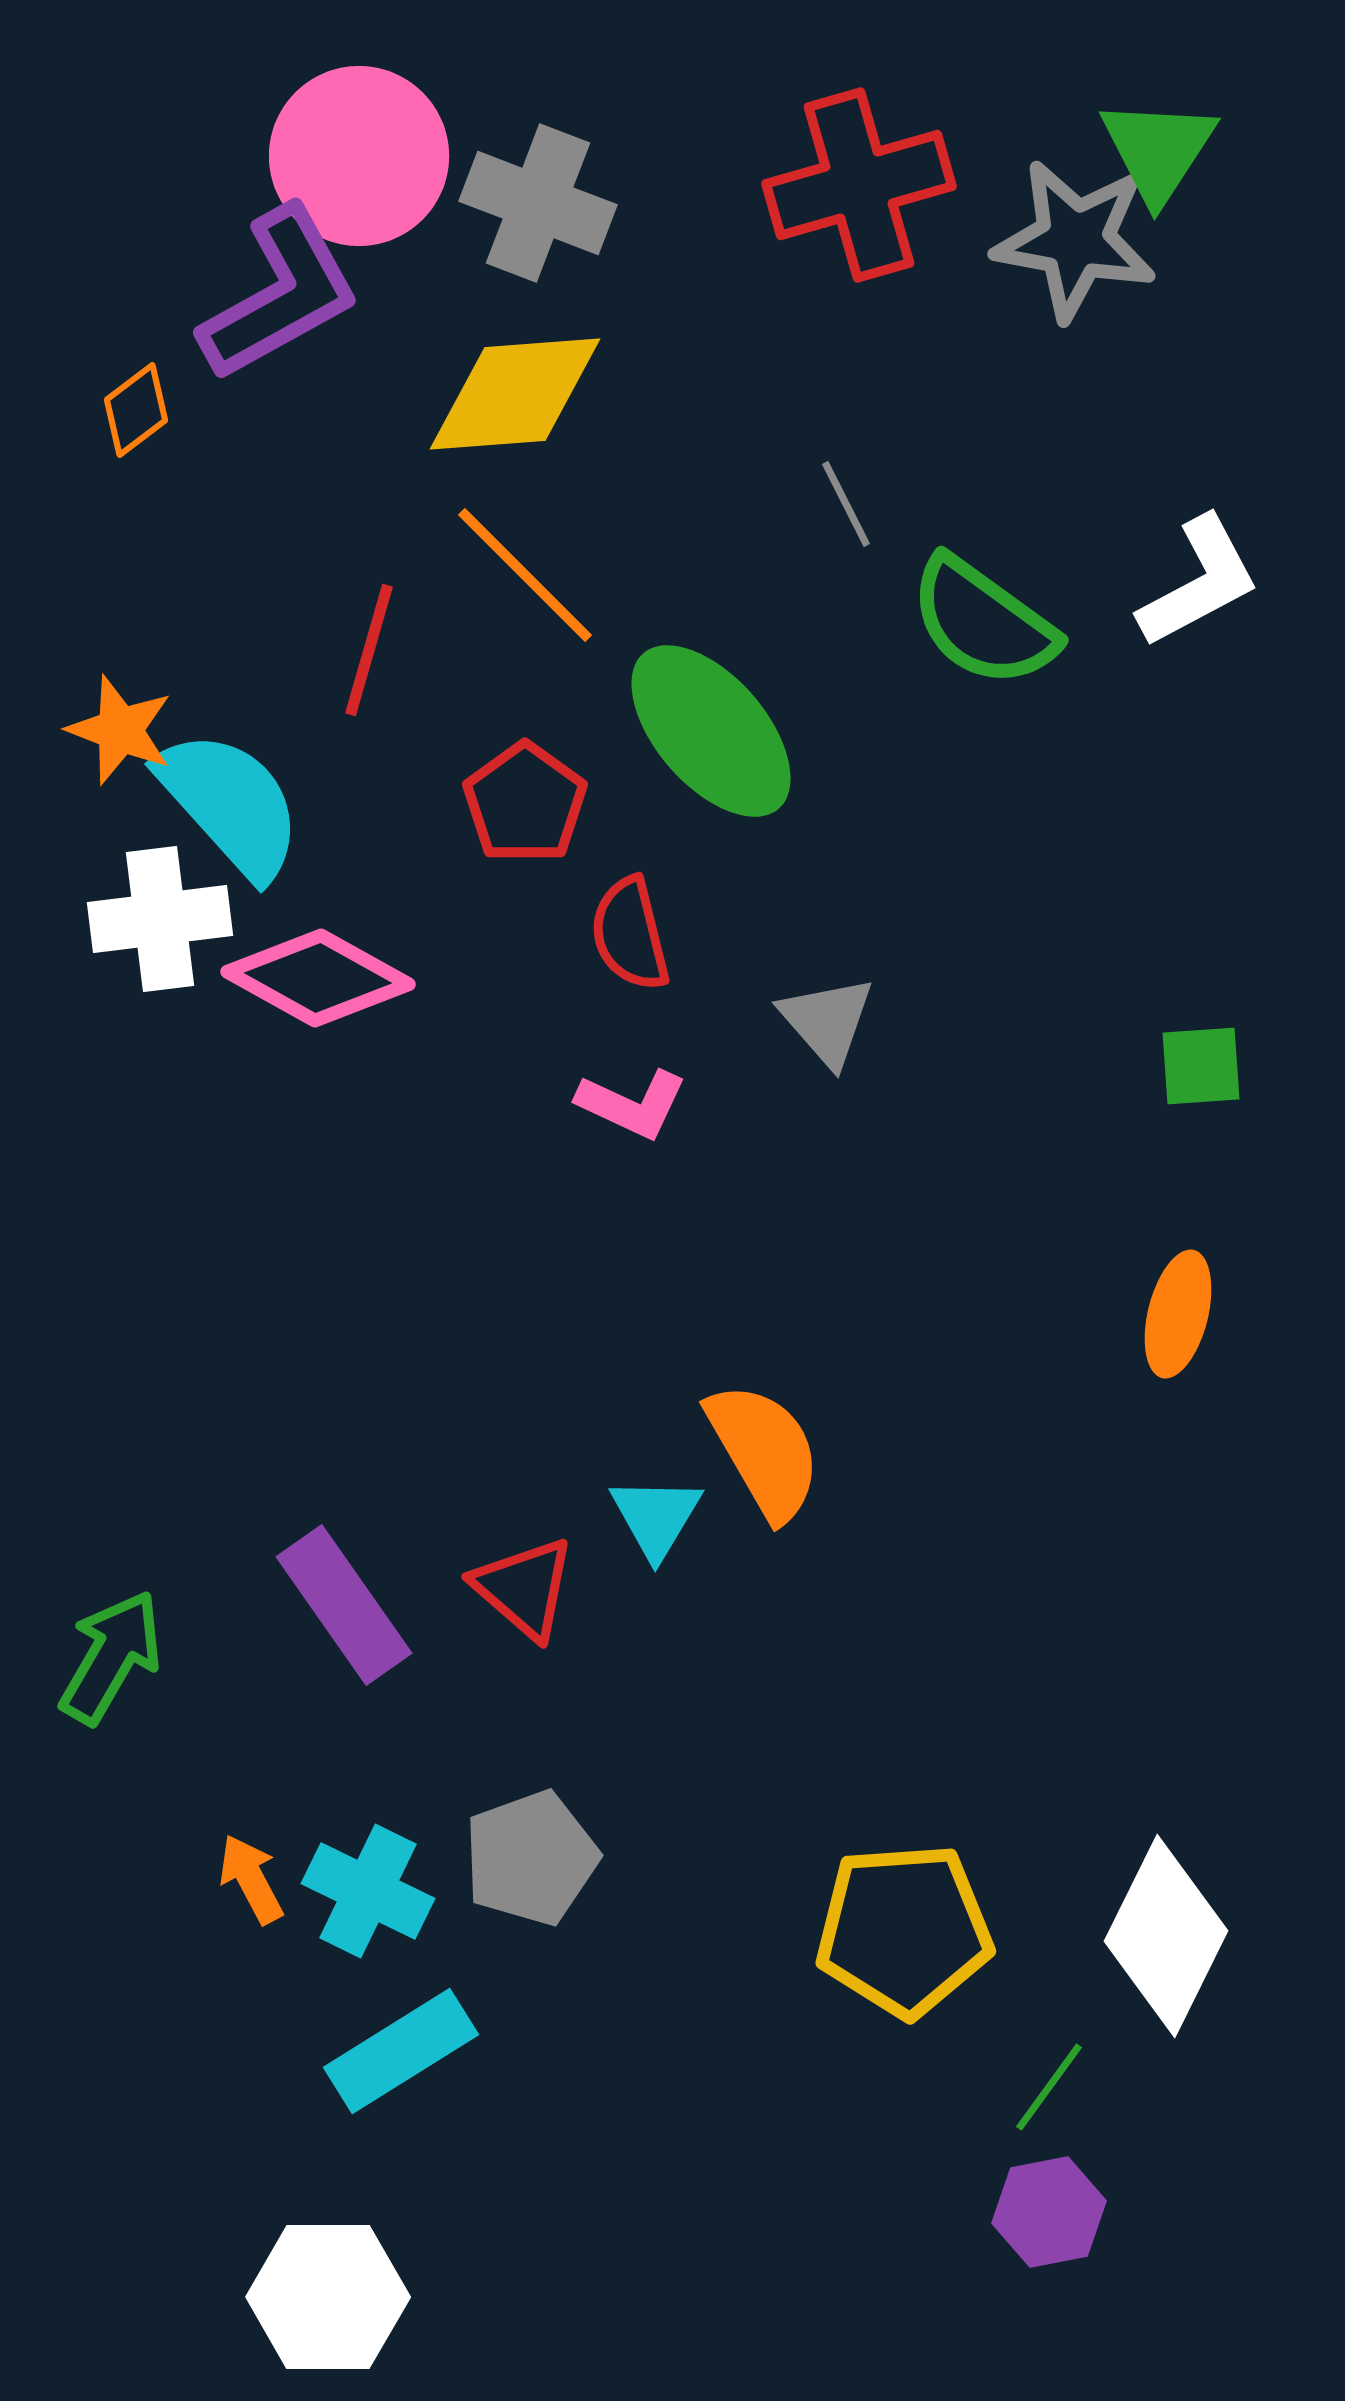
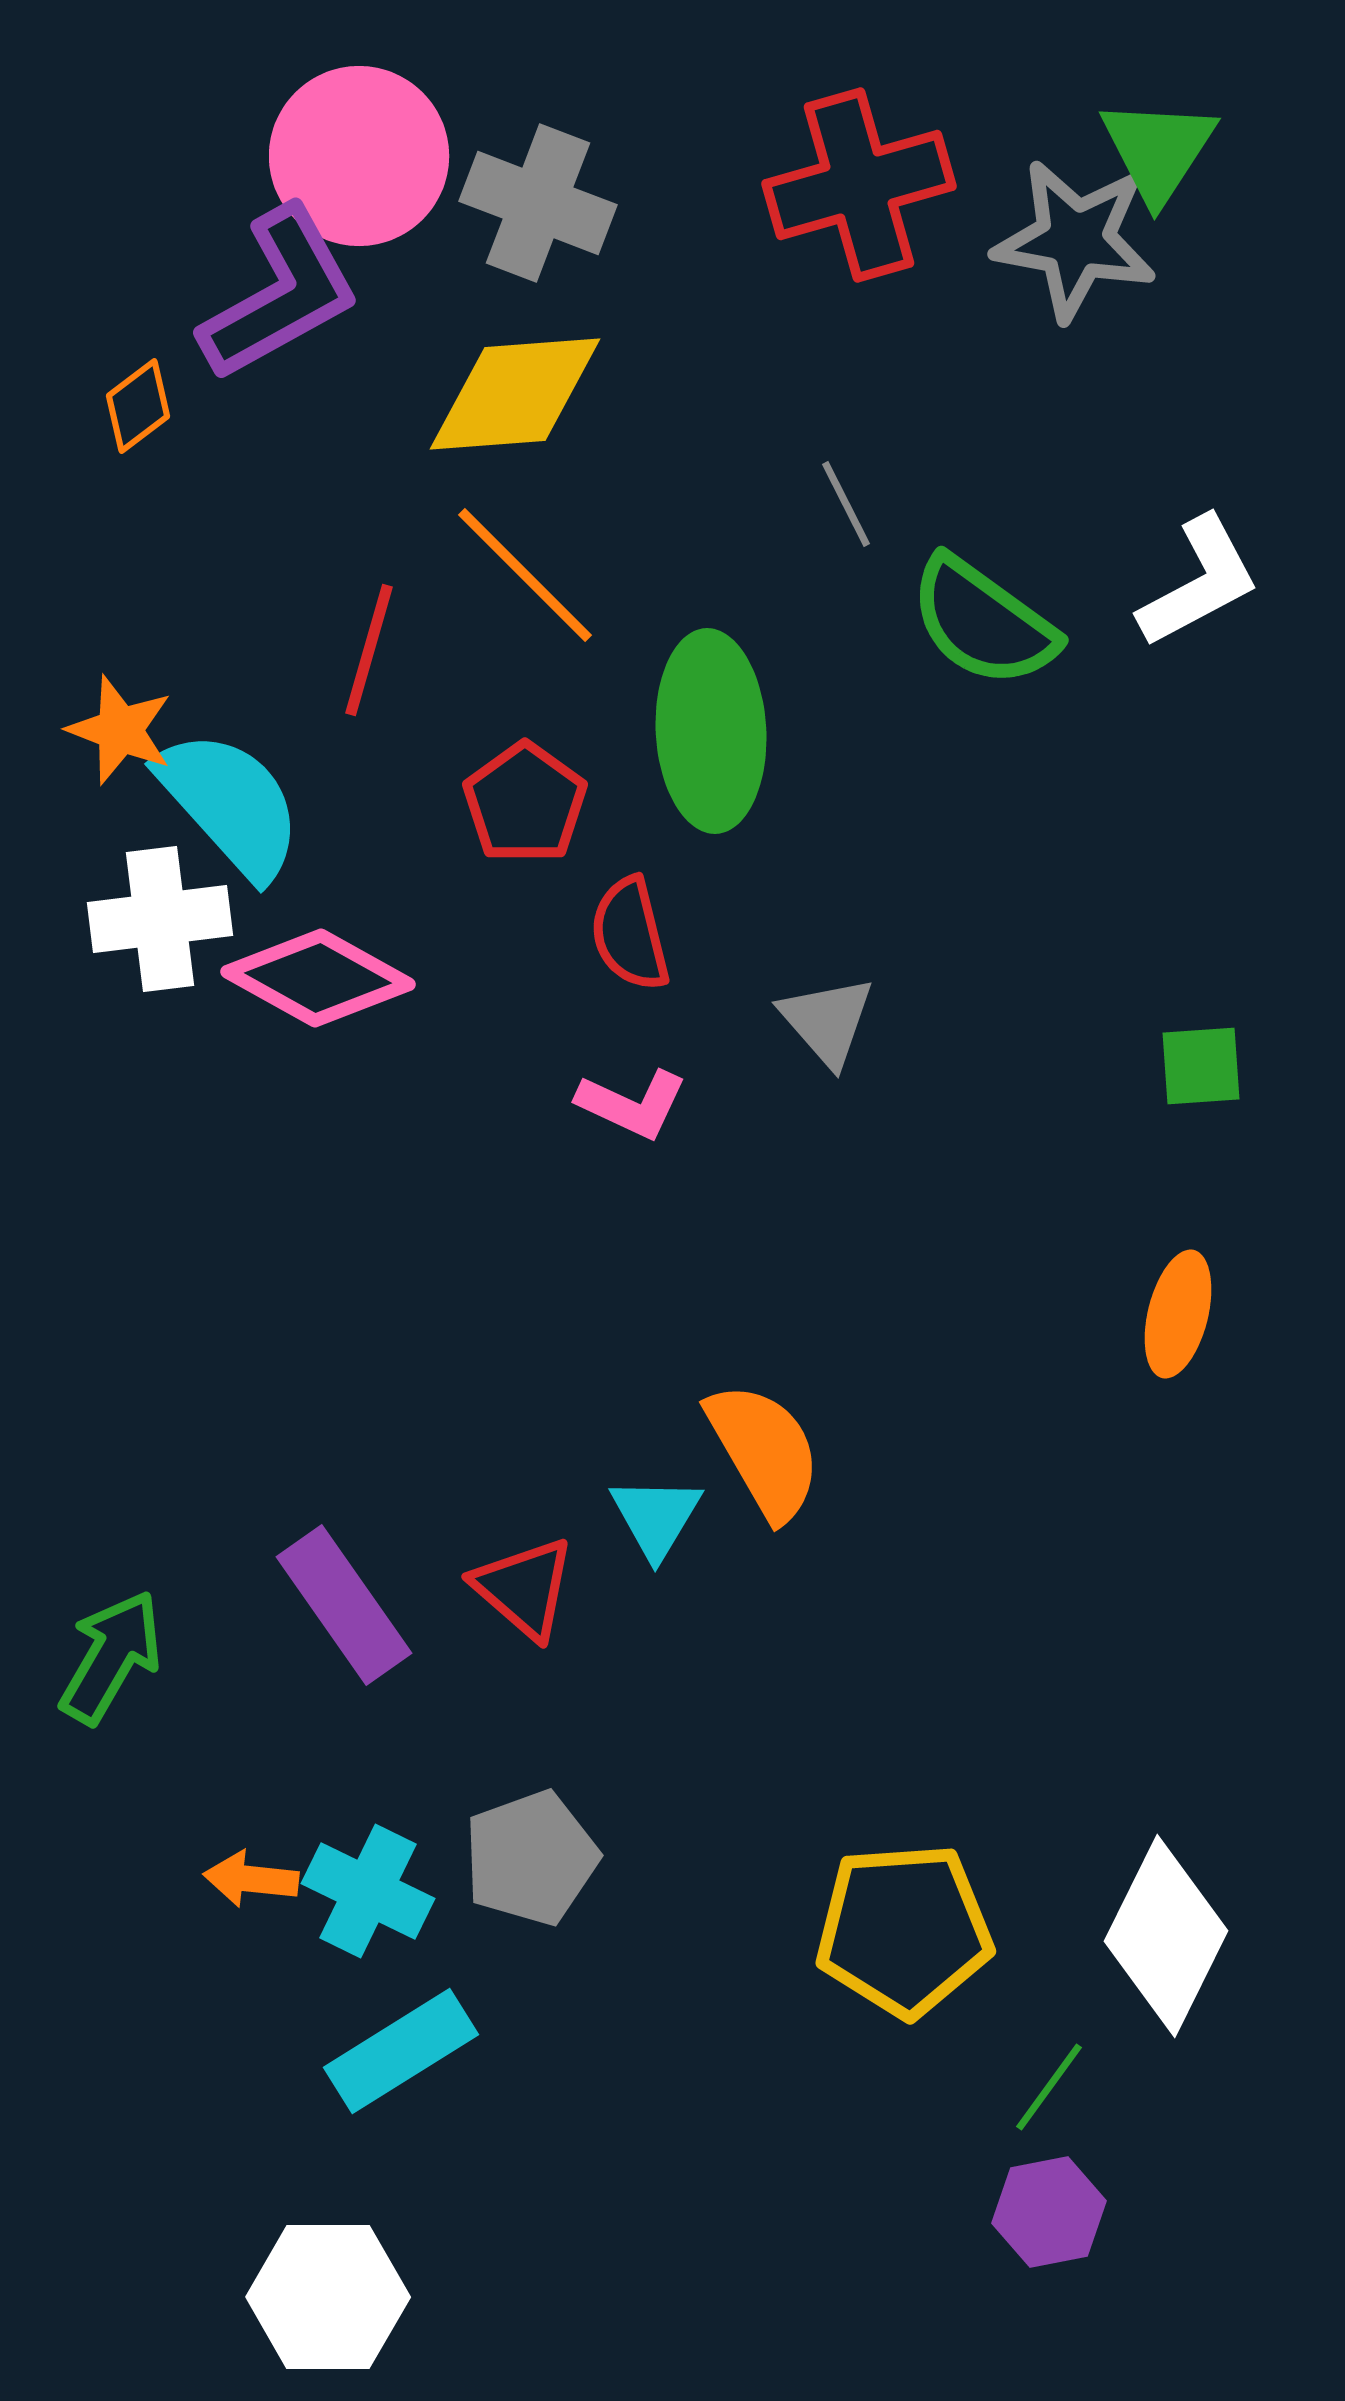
orange diamond: moved 2 px right, 4 px up
green ellipse: rotated 38 degrees clockwise
orange arrow: rotated 56 degrees counterclockwise
